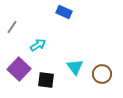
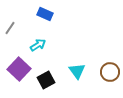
blue rectangle: moved 19 px left, 2 px down
gray line: moved 2 px left, 1 px down
cyan triangle: moved 2 px right, 4 px down
brown circle: moved 8 px right, 2 px up
black square: rotated 36 degrees counterclockwise
